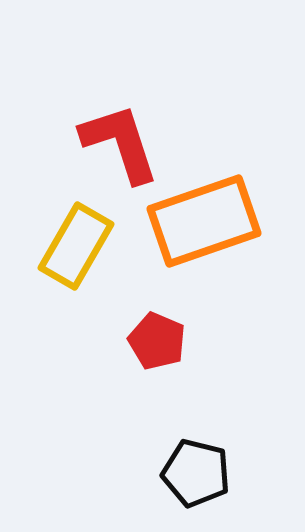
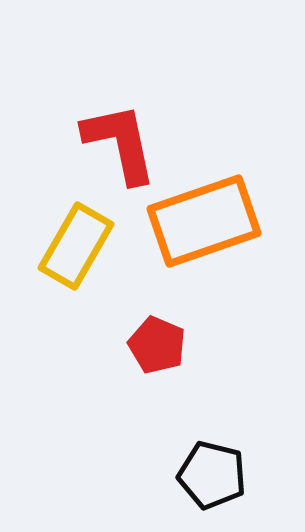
red L-shape: rotated 6 degrees clockwise
red pentagon: moved 4 px down
black pentagon: moved 16 px right, 2 px down
